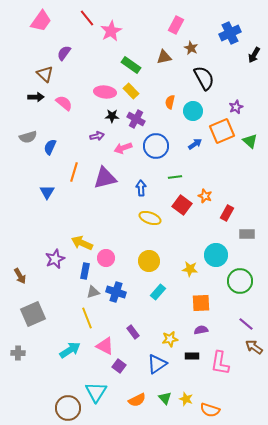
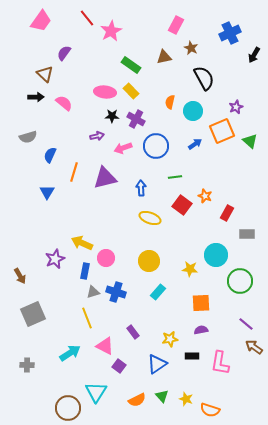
blue semicircle at (50, 147): moved 8 px down
cyan arrow at (70, 350): moved 3 px down
gray cross at (18, 353): moved 9 px right, 12 px down
green triangle at (165, 398): moved 3 px left, 2 px up
